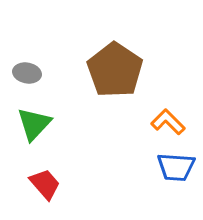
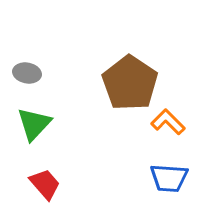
brown pentagon: moved 15 px right, 13 px down
blue trapezoid: moved 7 px left, 11 px down
